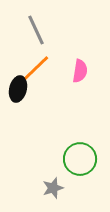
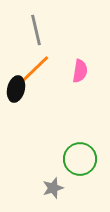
gray line: rotated 12 degrees clockwise
black ellipse: moved 2 px left
